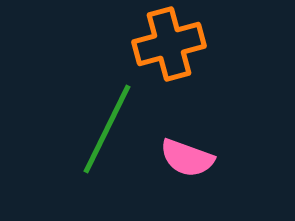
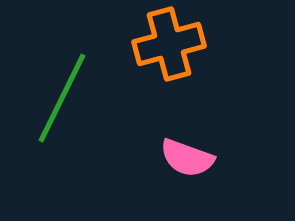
green line: moved 45 px left, 31 px up
